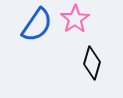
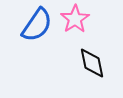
black diamond: rotated 28 degrees counterclockwise
